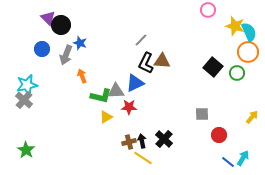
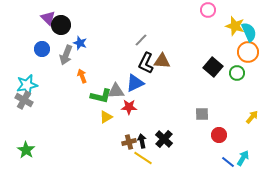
gray cross: rotated 12 degrees counterclockwise
